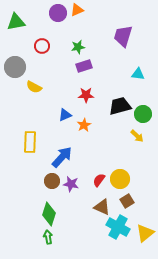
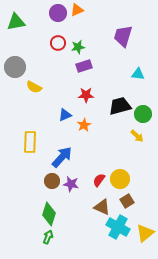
red circle: moved 16 px right, 3 px up
green arrow: rotated 32 degrees clockwise
